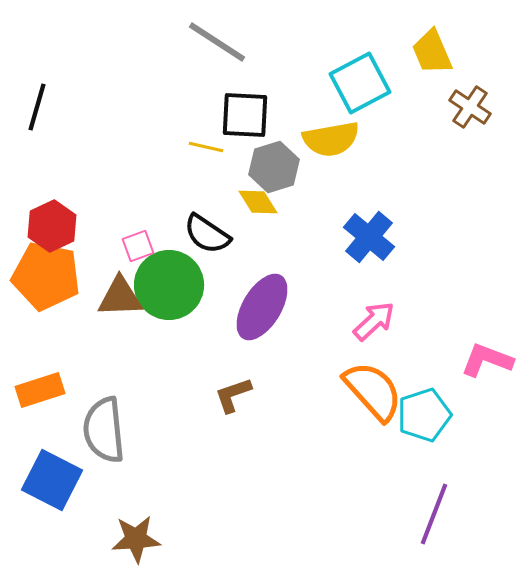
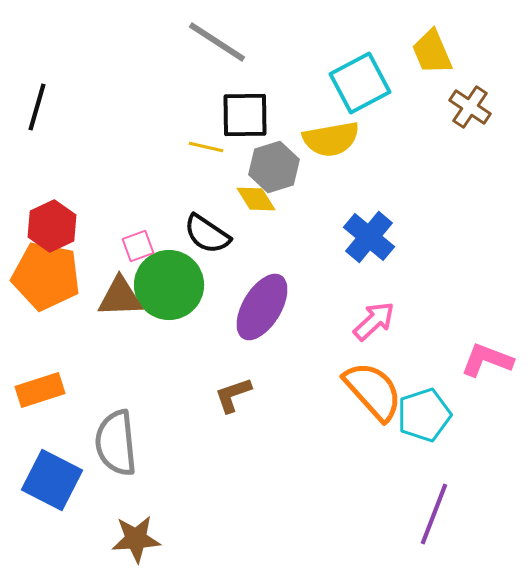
black square: rotated 4 degrees counterclockwise
yellow diamond: moved 2 px left, 3 px up
gray semicircle: moved 12 px right, 13 px down
